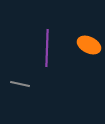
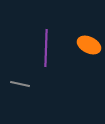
purple line: moved 1 px left
